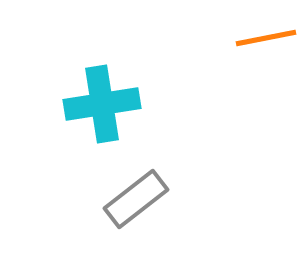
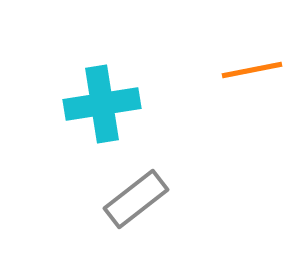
orange line: moved 14 px left, 32 px down
